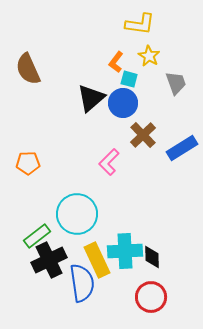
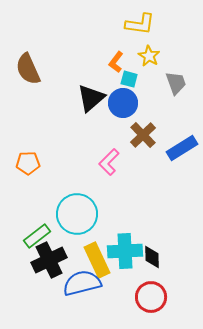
blue semicircle: rotated 96 degrees counterclockwise
